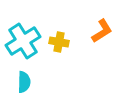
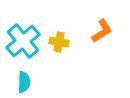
cyan cross: rotated 8 degrees counterclockwise
